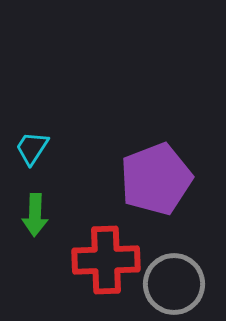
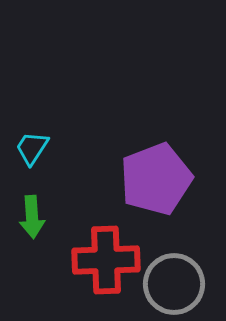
green arrow: moved 3 px left, 2 px down; rotated 6 degrees counterclockwise
